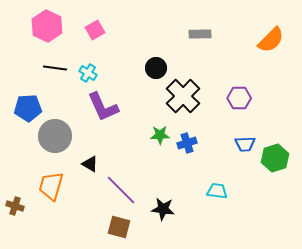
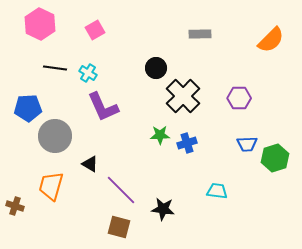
pink hexagon: moved 7 px left, 2 px up
blue trapezoid: moved 2 px right
